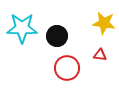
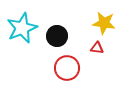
cyan star: rotated 24 degrees counterclockwise
red triangle: moved 3 px left, 7 px up
